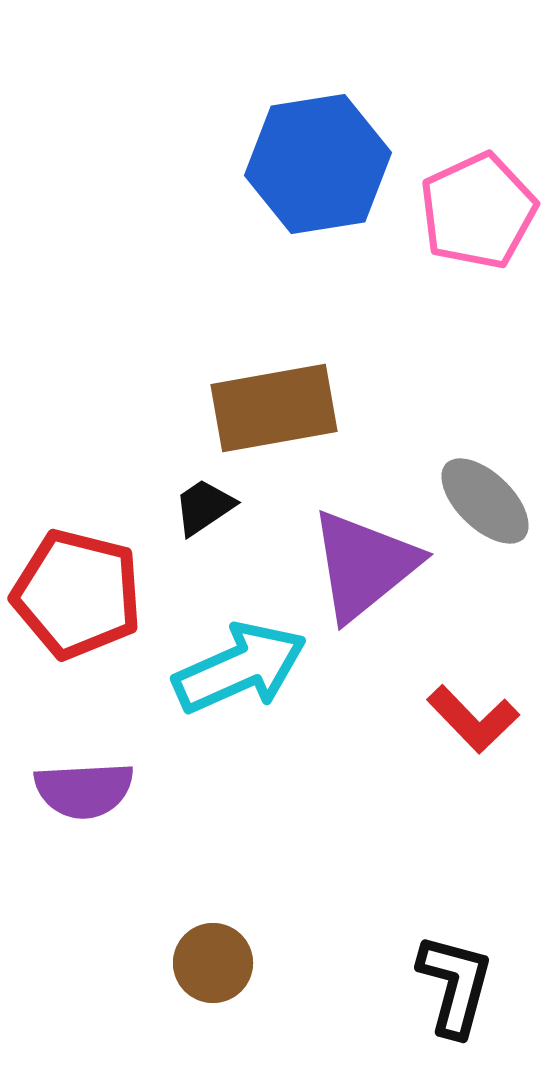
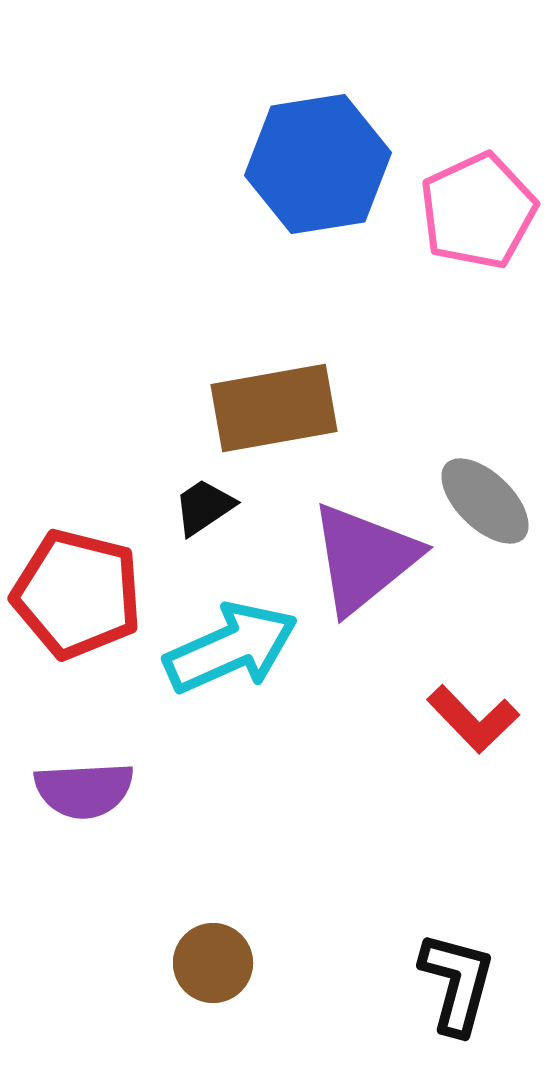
purple triangle: moved 7 px up
cyan arrow: moved 9 px left, 20 px up
black L-shape: moved 2 px right, 2 px up
